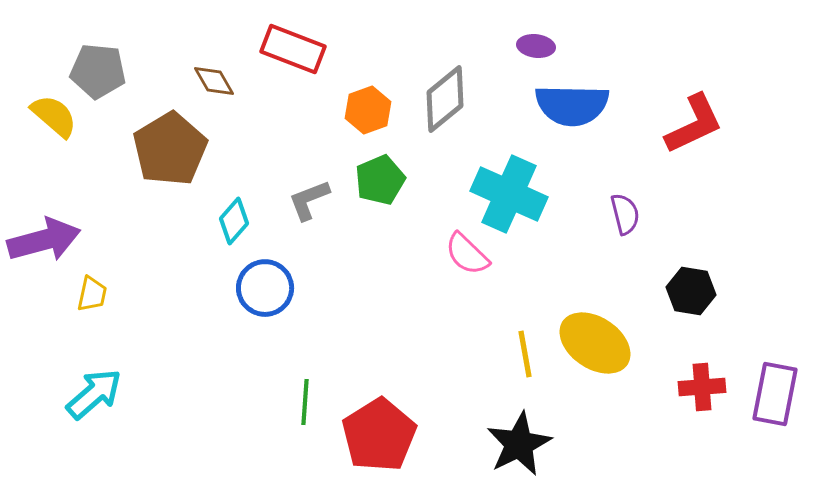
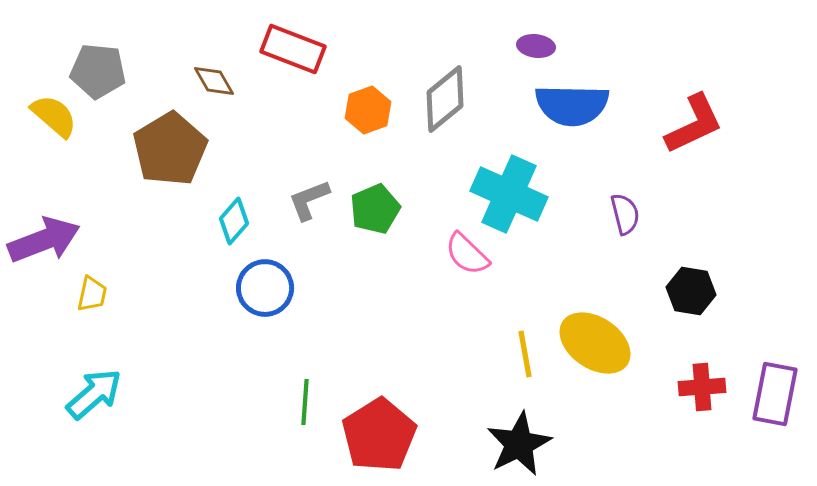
green pentagon: moved 5 px left, 29 px down
purple arrow: rotated 6 degrees counterclockwise
